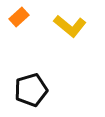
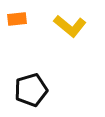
orange rectangle: moved 2 px left, 2 px down; rotated 36 degrees clockwise
